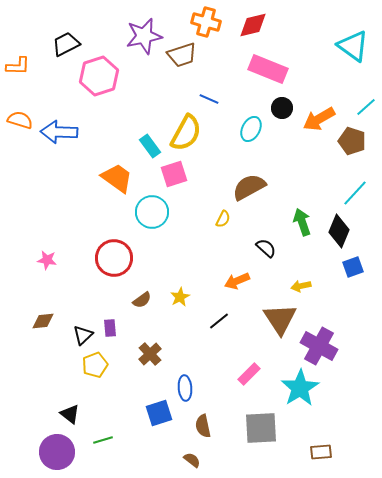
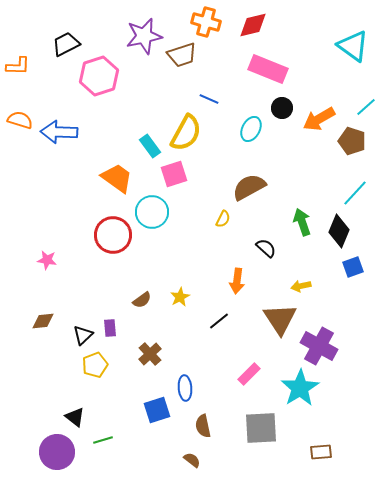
red circle at (114, 258): moved 1 px left, 23 px up
orange arrow at (237, 281): rotated 60 degrees counterclockwise
blue square at (159, 413): moved 2 px left, 3 px up
black triangle at (70, 414): moved 5 px right, 3 px down
